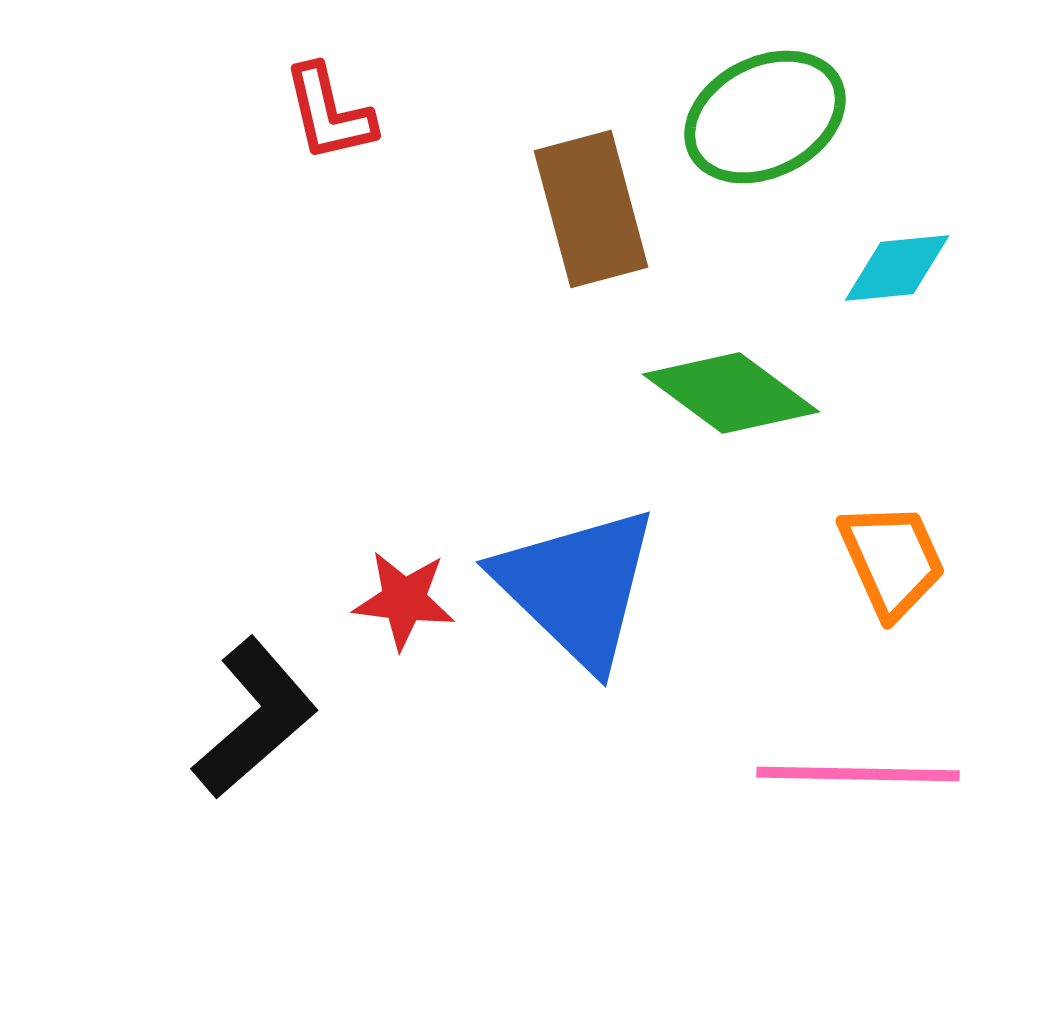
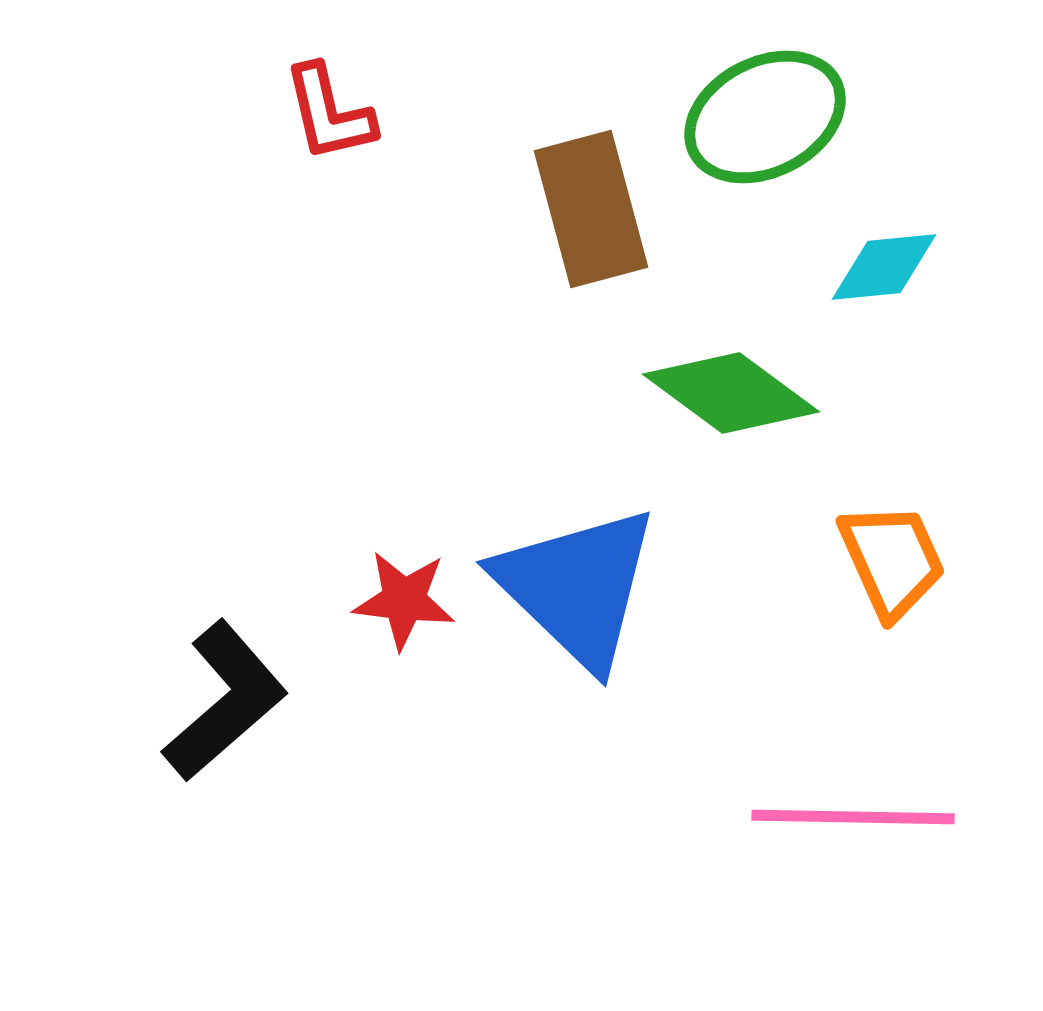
cyan diamond: moved 13 px left, 1 px up
black L-shape: moved 30 px left, 17 px up
pink line: moved 5 px left, 43 px down
